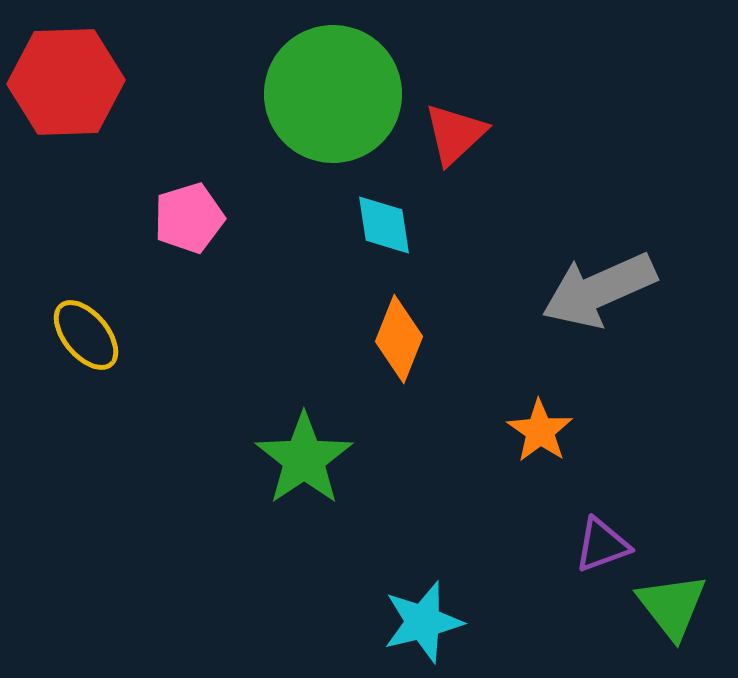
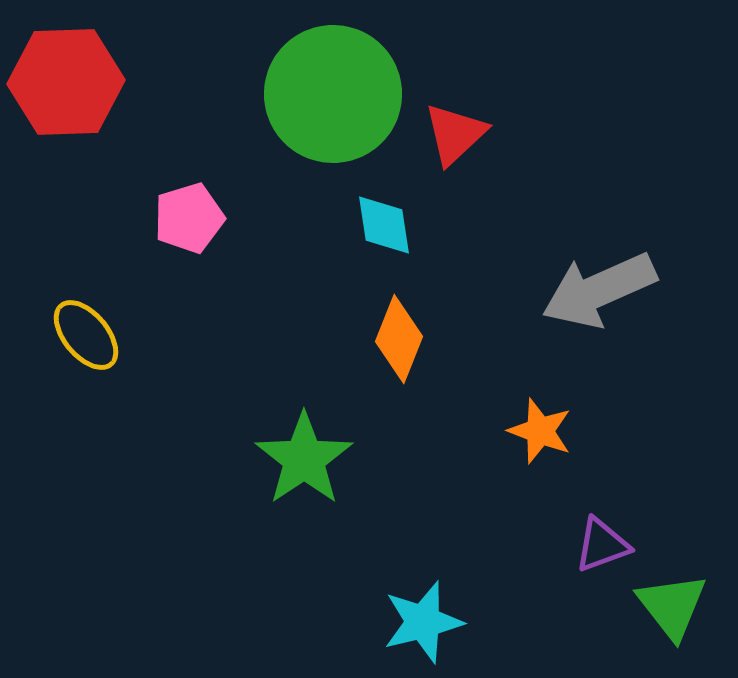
orange star: rotated 14 degrees counterclockwise
